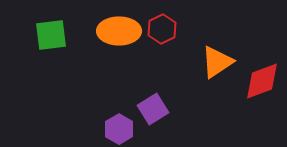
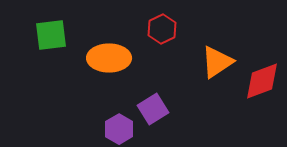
orange ellipse: moved 10 px left, 27 px down
